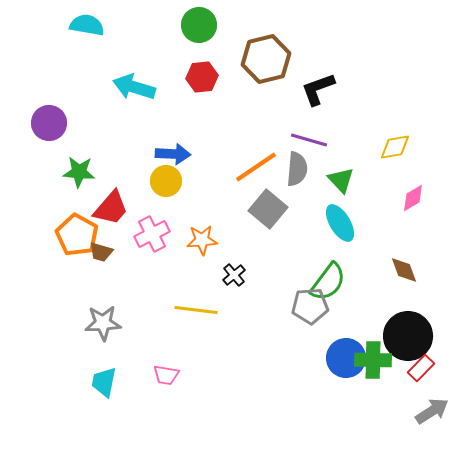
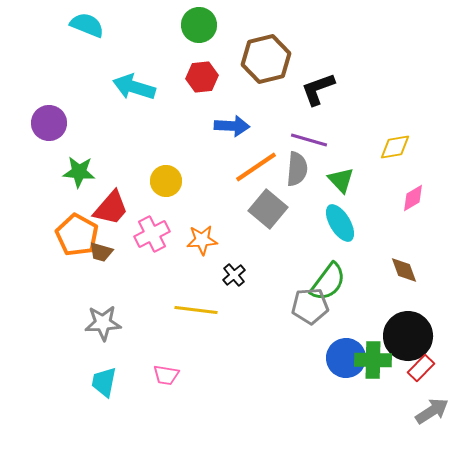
cyan semicircle: rotated 12 degrees clockwise
blue arrow: moved 59 px right, 28 px up
